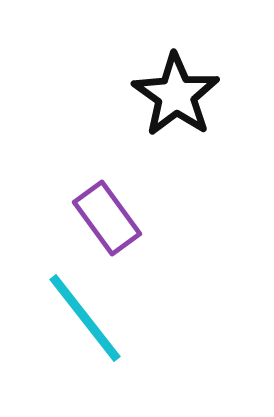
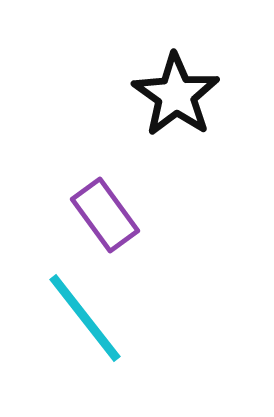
purple rectangle: moved 2 px left, 3 px up
